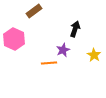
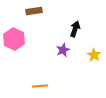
brown rectangle: rotated 28 degrees clockwise
orange line: moved 9 px left, 23 px down
